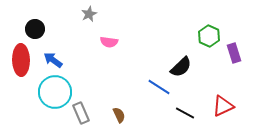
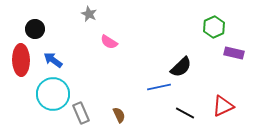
gray star: rotated 21 degrees counterclockwise
green hexagon: moved 5 px right, 9 px up; rotated 10 degrees clockwise
pink semicircle: rotated 24 degrees clockwise
purple rectangle: rotated 60 degrees counterclockwise
blue line: rotated 45 degrees counterclockwise
cyan circle: moved 2 px left, 2 px down
